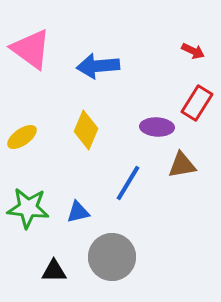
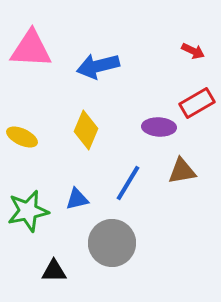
pink triangle: rotated 33 degrees counterclockwise
blue arrow: rotated 9 degrees counterclockwise
red rectangle: rotated 28 degrees clockwise
purple ellipse: moved 2 px right
yellow ellipse: rotated 60 degrees clockwise
brown triangle: moved 6 px down
green star: moved 3 px down; rotated 18 degrees counterclockwise
blue triangle: moved 1 px left, 13 px up
gray circle: moved 14 px up
